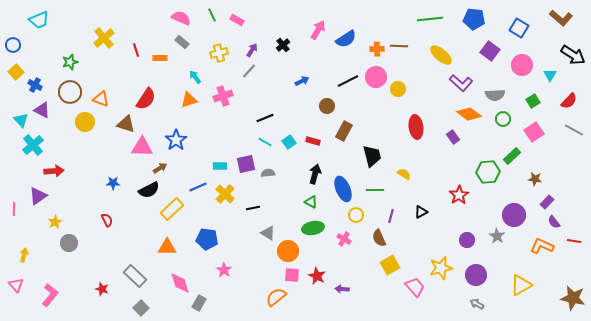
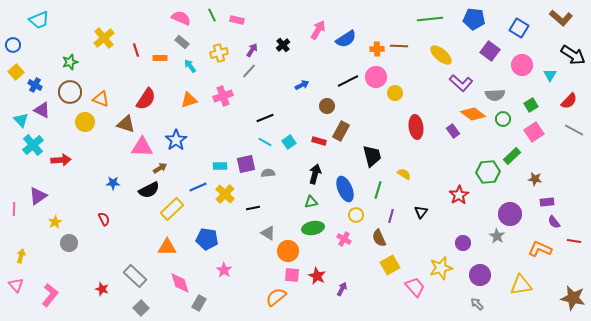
pink rectangle at (237, 20): rotated 16 degrees counterclockwise
cyan arrow at (195, 77): moved 5 px left, 11 px up
blue arrow at (302, 81): moved 4 px down
yellow circle at (398, 89): moved 3 px left, 4 px down
green square at (533, 101): moved 2 px left, 4 px down
orange diamond at (469, 114): moved 4 px right
brown rectangle at (344, 131): moved 3 px left
purple rectangle at (453, 137): moved 6 px up
red rectangle at (313, 141): moved 6 px right
red arrow at (54, 171): moved 7 px right, 11 px up
blue ellipse at (343, 189): moved 2 px right
green line at (375, 190): moved 3 px right; rotated 72 degrees counterclockwise
green triangle at (311, 202): rotated 40 degrees counterclockwise
purple rectangle at (547, 202): rotated 40 degrees clockwise
black triangle at (421, 212): rotated 24 degrees counterclockwise
purple circle at (514, 215): moved 4 px left, 1 px up
red semicircle at (107, 220): moved 3 px left, 1 px up
purple circle at (467, 240): moved 4 px left, 3 px down
orange L-shape at (542, 246): moved 2 px left, 3 px down
yellow arrow at (24, 255): moved 3 px left, 1 px down
purple circle at (476, 275): moved 4 px right
yellow triangle at (521, 285): rotated 20 degrees clockwise
purple arrow at (342, 289): rotated 112 degrees clockwise
gray arrow at (477, 304): rotated 16 degrees clockwise
